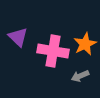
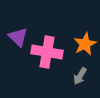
pink cross: moved 6 px left, 1 px down
gray arrow: rotated 36 degrees counterclockwise
